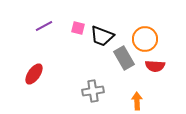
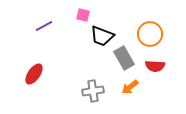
pink square: moved 5 px right, 13 px up
orange circle: moved 5 px right, 5 px up
orange arrow: moved 7 px left, 14 px up; rotated 126 degrees counterclockwise
